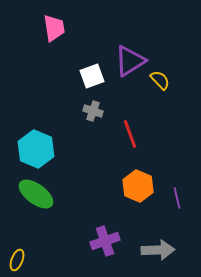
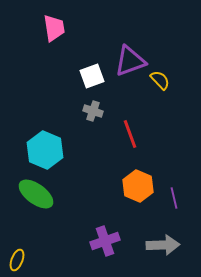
purple triangle: rotated 12 degrees clockwise
cyan hexagon: moved 9 px right, 1 px down
purple line: moved 3 px left
gray arrow: moved 5 px right, 5 px up
